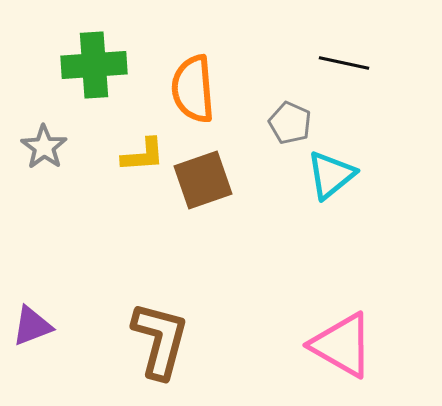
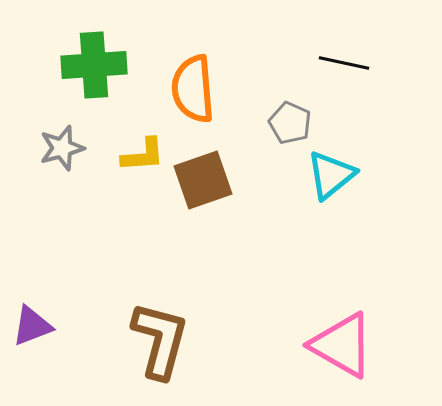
gray star: moved 18 px right, 1 px down; rotated 21 degrees clockwise
